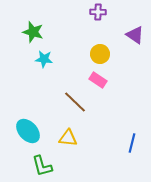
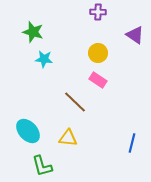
yellow circle: moved 2 px left, 1 px up
